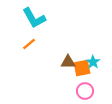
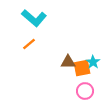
cyan L-shape: rotated 20 degrees counterclockwise
